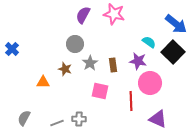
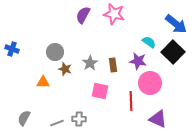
gray circle: moved 20 px left, 8 px down
blue cross: rotated 24 degrees counterclockwise
